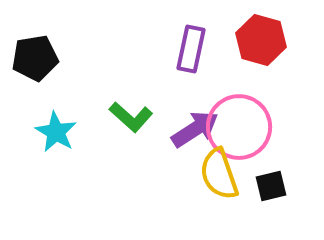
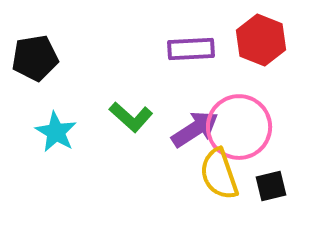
red hexagon: rotated 6 degrees clockwise
purple rectangle: rotated 75 degrees clockwise
